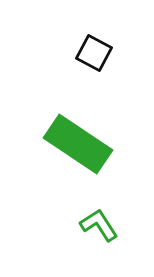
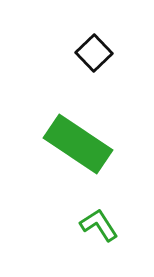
black square: rotated 18 degrees clockwise
